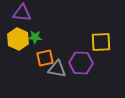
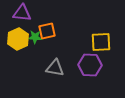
yellow hexagon: rotated 10 degrees clockwise
orange square: moved 2 px right, 27 px up
purple hexagon: moved 9 px right, 2 px down
gray triangle: moved 2 px left, 1 px up
